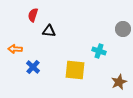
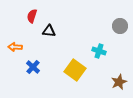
red semicircle: moved 1 px left, 1 px down
gray circle: moved 3 px left, 3 px up
orange arrow: moved 2 px up
yellow square: rotated 30 degrees clockwise
